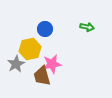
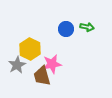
blue circle: moved 21 px right
yellow hexagon: rotated 20 degrees counterclockwise
gray star: moved 1 px right, 1 px down
